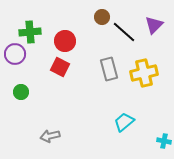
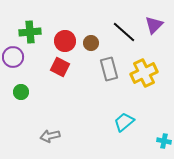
brown circle: moved 11 px left, 26 px down
purple circle: moved 2 px left, 3 px down
yellow cross: rotated 12 degrees counterclockwise
